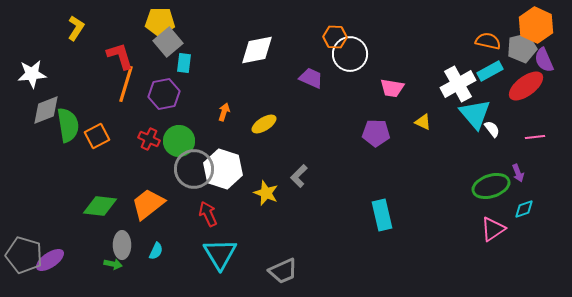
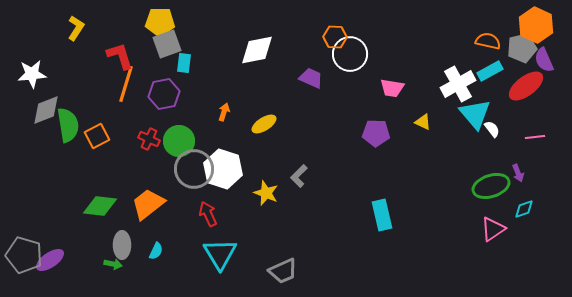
gray square at (168, 42): moved 1 px left, 2 px down; rotated 20 degrees clockwise
